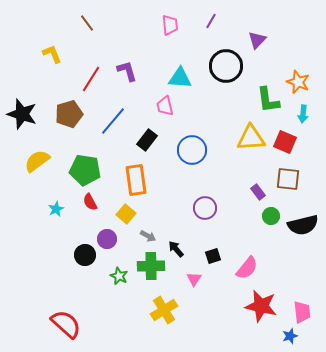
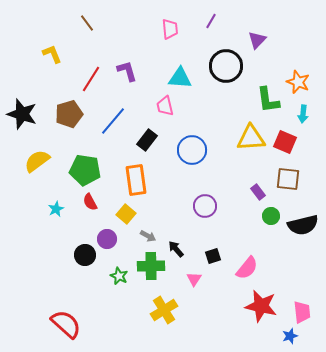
pink trapezoid at (170, 25): moved 4 px down
purple circle at (205, 208): moved 2 px up
